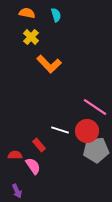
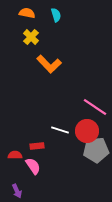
red rectangle: moved 2 px left, 1 px down; rotated 56 degrees counterclockwise
